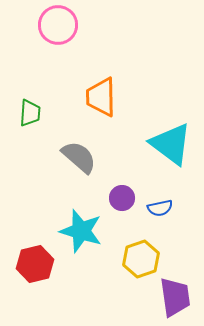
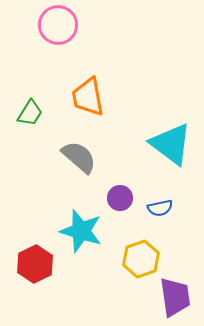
orange trapezoid: moved 13 px left; rotated 9 degrees counterclockwise
green trapezoid: rotated 28 degrees clockwise
purple circle: moved 2 px left
red hexagon: rotated 12 degrees counterclockwise
